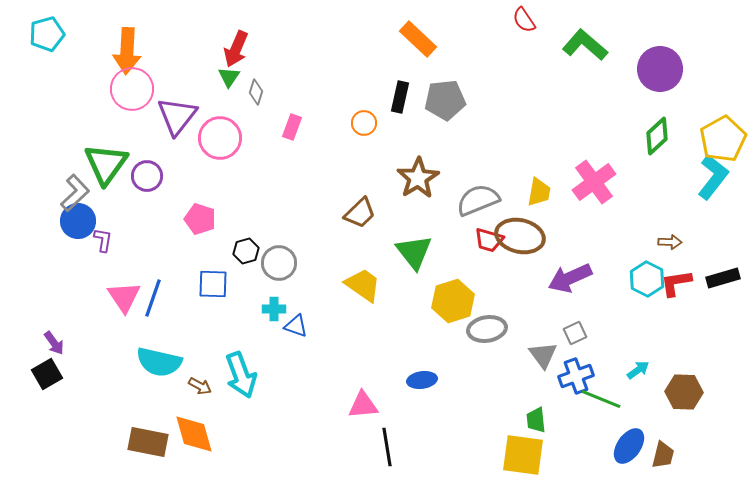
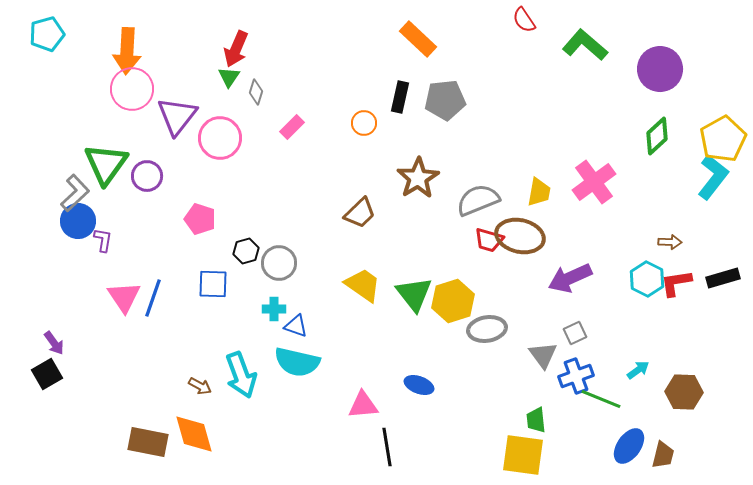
pink rectangle at (292, 127): rotated 25 degrees clockwise
green triangle at (414, 252): moved 42 px down
cyan semicircle at (159, 362): moved 138 px right
blue ellipse at (422, 380): moved 3 px left, 5 px down; rotated 28 degrees clockwise
